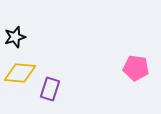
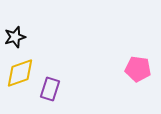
pink pentagon: moved 2 px right, 1 px down
yellow diamond: rotated 24 degrees counterclockwise
